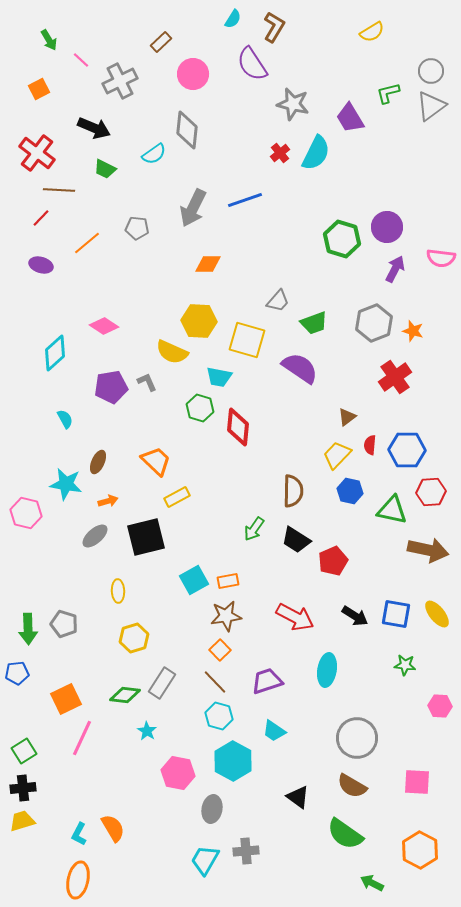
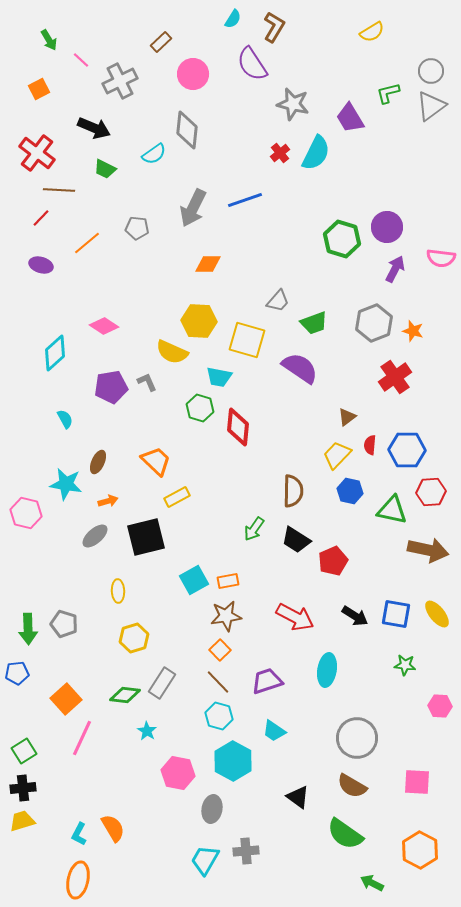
brown line at (215, 682): moved 3 px right
orange square at (66, 699): rotated 16 degrees counterclockwise
